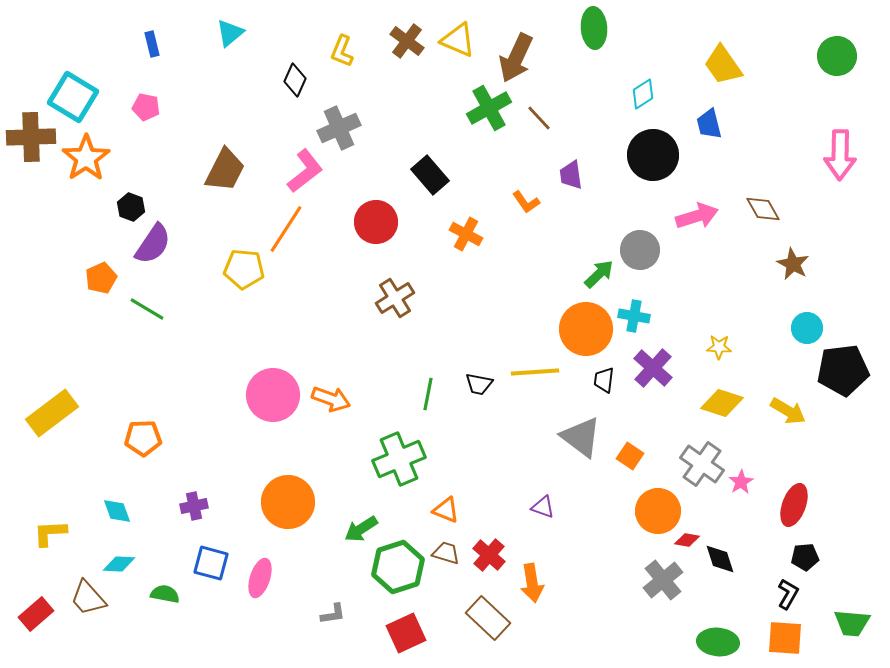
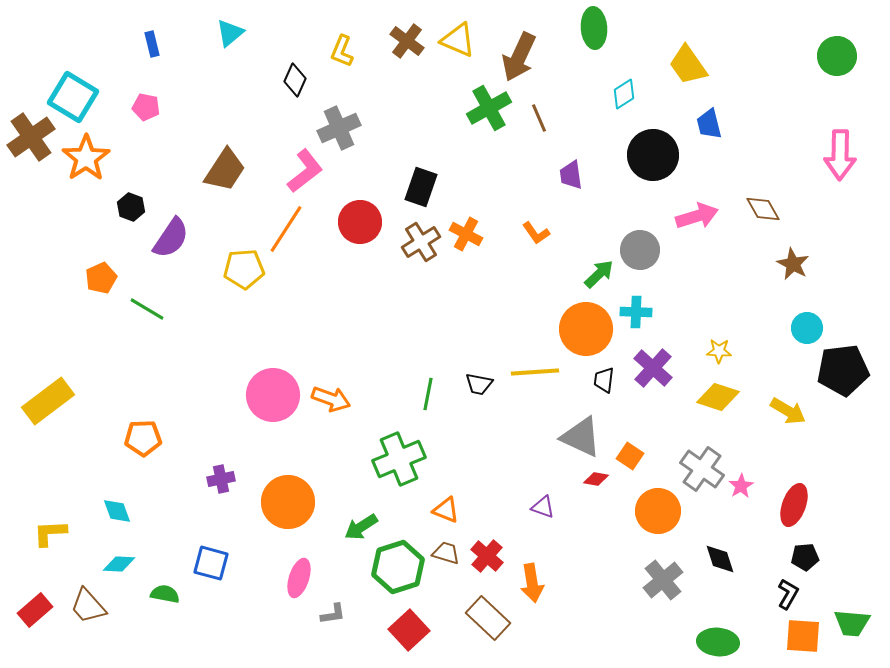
brown arrow at (516, 58): moved 3 px right, 1 px up
yellow trapezoid at (723, 65): moved 35 px left
cyan diamond at (643, 94): moved 19 px left
brown line at (539, 118): rotated 20 degrees clockwise
brown cross at (31, 137): rotated 33 degrees counterclockwise
brown trapezoid at (225, 170): rotated 6 degrees clockwise
black rectangle at (430, 175): moved 9 px left, 12 px down; rotated 60 degrees clockwise
orange L-shape at (526, 202): moved 10 px right, 31 px down
red circle at (376, 222): moved 16 px left
purple semicircle at (153, 244): moved 18 px right, 6 px up
yellow pentagon at (244, 269): rotated 9 degrees counterclockwise
brown cross at (395, 298): moved 26 px right, 56 px up
cyan cross at (634, 316): moved 2 px right, 4 px up; rotated 8 degrees counterclockwise
yellow star at (719, 347): moved 4 px down
yellow diamond at (722, 403): moved 4 px left, 6 px up
yellow rectangle at (52, 413): moved 4 px left, 12 px up
gray triangle at (581, 437): rotated 12 degrees counterclockwise
gray cross at (702, 464): moved 5 px down
pink star at (741, 482): moved 4 px down
purple cross at (194, 506): moved 27 px right, 27 px up
green arrow at (361, 529): moved 2 px up
red diamond at (687, 540): moved 91 px left, 61 px up
red cross at (489, 555): moved 2 px left, 1 px down
pink ellipse at (260, 578): moved 39 px right
brown trapezoid at (88, 598): moved 8 px down
red rectangle at (36, 614): moved 1 px left, 4 px up
red square at (406, 633): moved 3 px right, 3 px up; rotated 18 degrees counterclockwise
orange square at (785, 638): moved 18 px right, 2 px up
